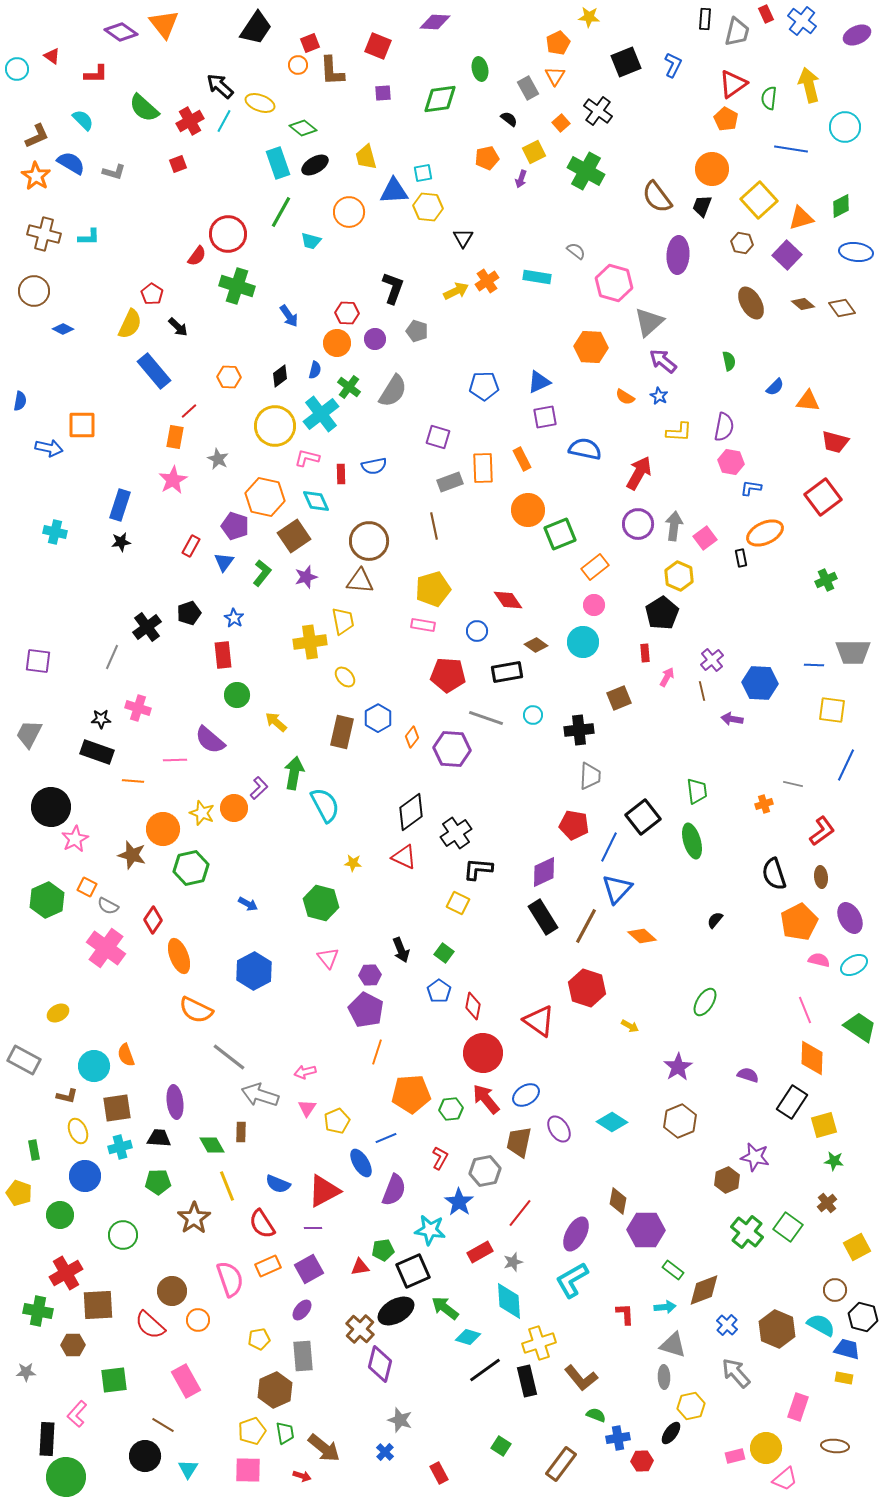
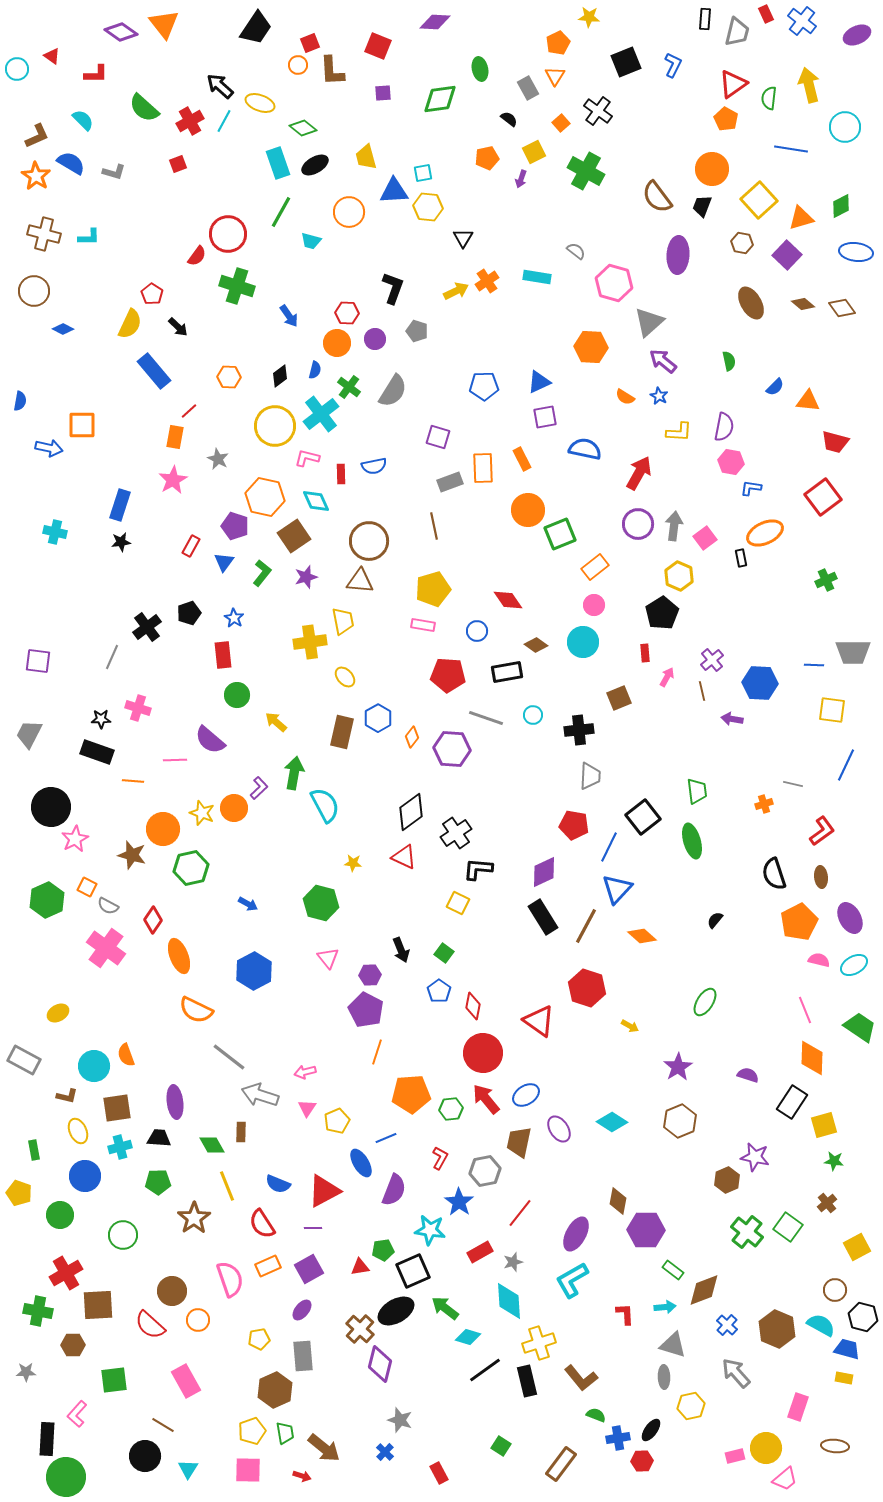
black ellipse at (671, 1433): moved 20 px left, 3 px up
